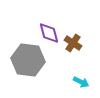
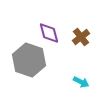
brown cross: moved 8 px right, 6 px up; rotated 18 degrees clockwise
gray hexagon: moved 1 px right; rotated 12 degrees clockwise
